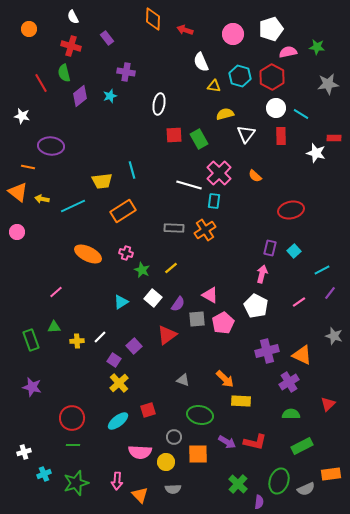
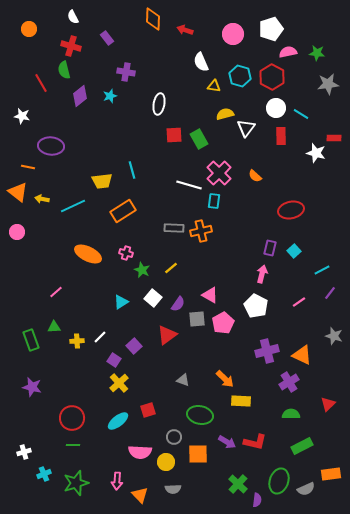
green star at (317, 47): moved 6 px down
green semicircle at (64, 73): moved 3 px up
white triangle at (246, 134): moved 6 px up
orange cross at (205, 230): moved 4 px left, 1 px down; rotated 20 degrees clockwise
purple semicircle at (259, 502): moved 2 px left, 2 px up
